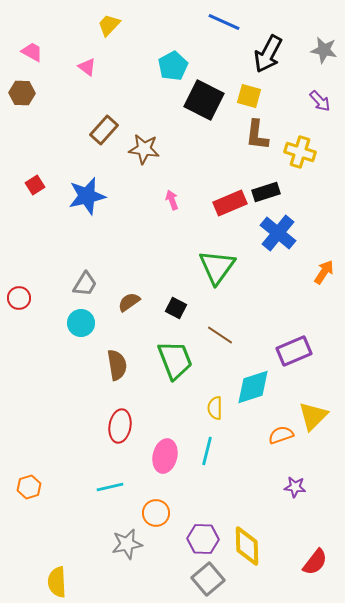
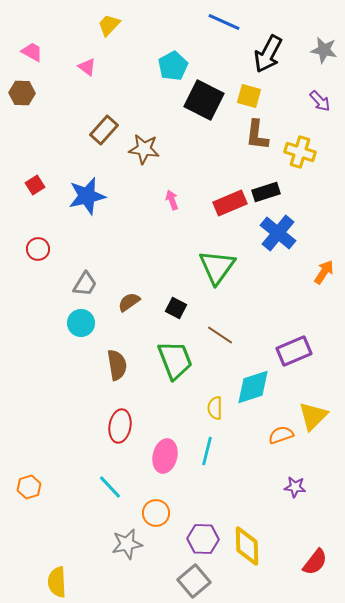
red circle at (19, 298): moved 19 px right, 49 px up
cyan line at (110, 487): rotated 60 degrees clockwise
gray square at (208, 579): moved 14 px left, 2 px down
